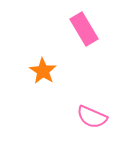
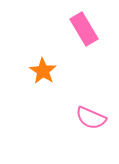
pink semicircle: moved 1 px left, 1 px down
